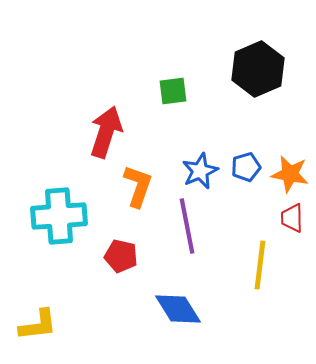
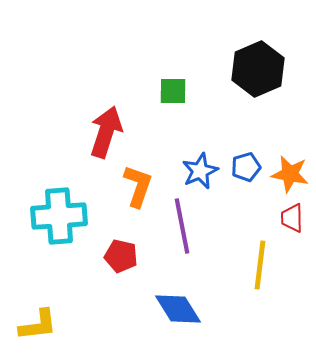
green square: rotated 8 degrees clockwise
purple line: moved 5 px left
